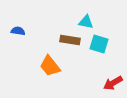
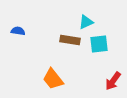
cyan triangle: rotated 35 degrees counterclockwise
cyan square: rotated 24 degrees counterclockwise
orange trapezoid: moved 3 px right, 13 px down
red arrow: moved 2 px up; rotated 24 degrees counterclockwise
